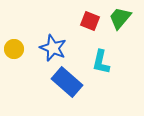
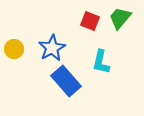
blue star: moved 1 px left; rotated 20 degrees clockwise
blue rectangle: moved 1 px left, 1 px up; rotated 8 degrees clockwise
